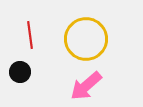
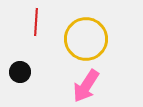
red line: moved 6 px right, 13 px up; rotated 12 degrees clockwise
pink arrow: rotated 16 degrees counterclockwise
